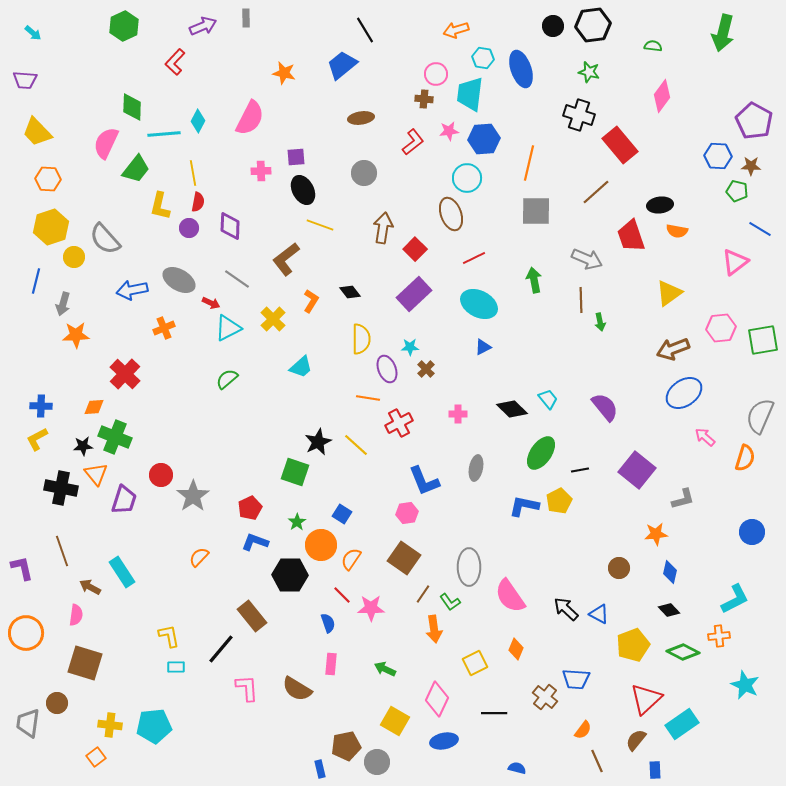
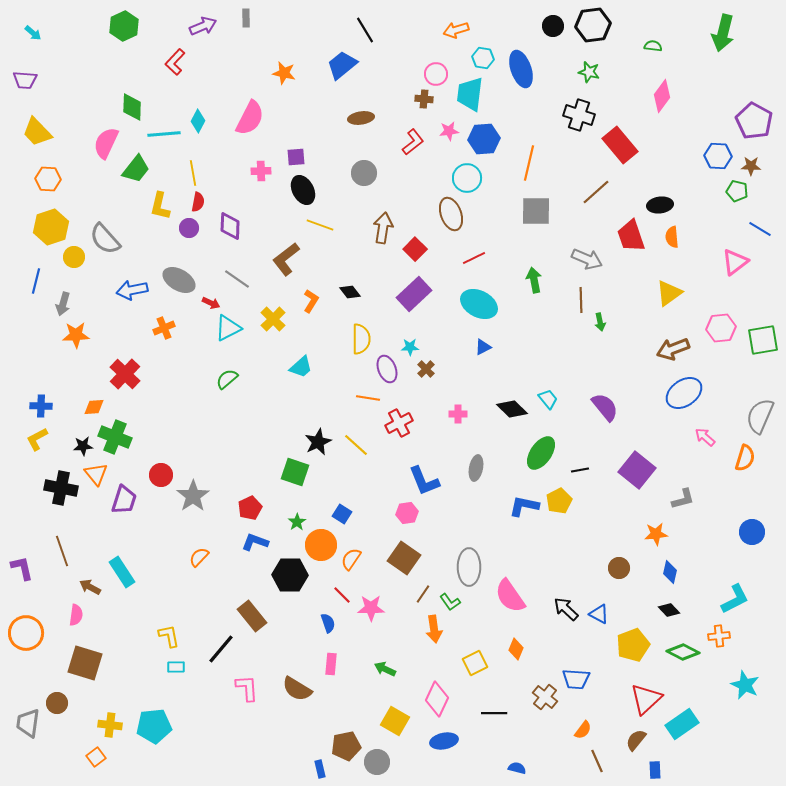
orange semicircle at (677, 231): moved 5 px left, 6 px down; rotated 75 degrees clockwise
